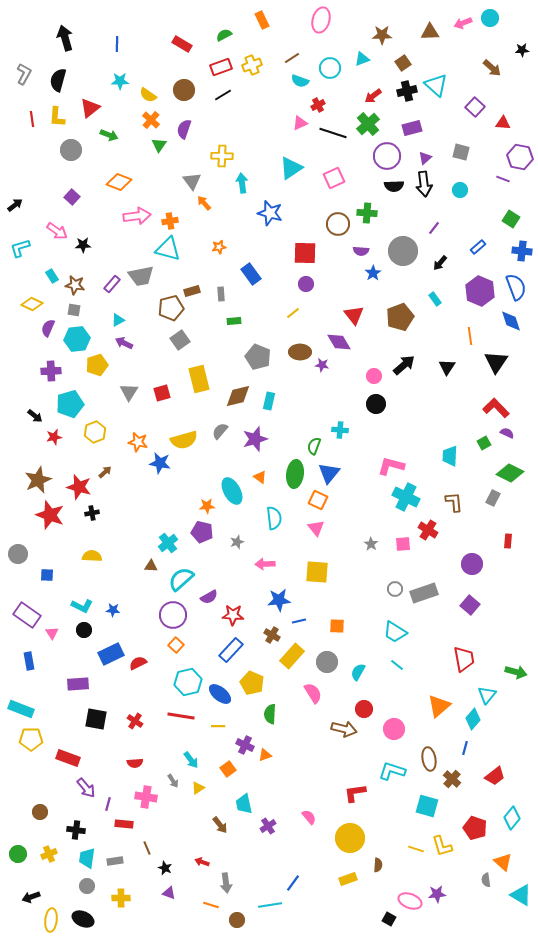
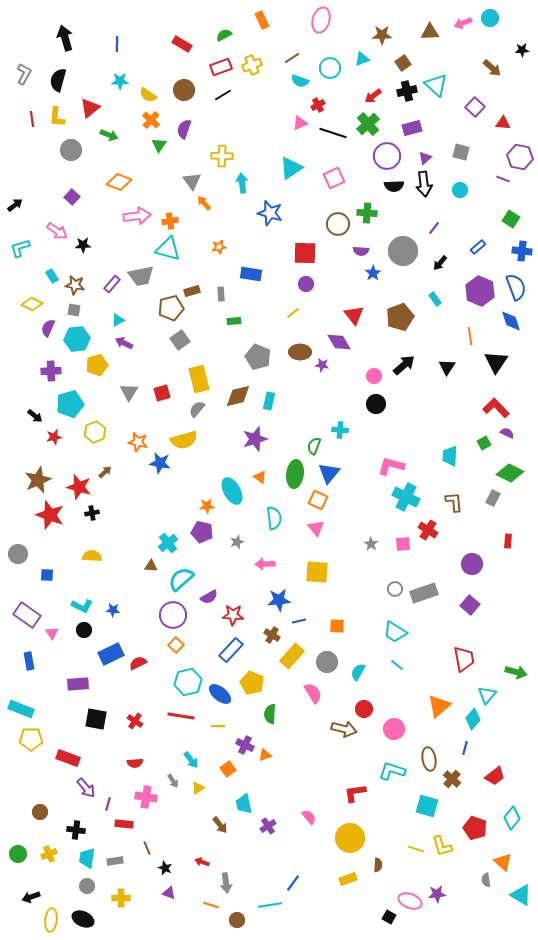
blue rectangle at (251, 274): rotated 45 degrees counterclockwise
gray semicircle at (220, 431): moved 23 px left, 22 px up
black square at (389, 919): moved 2 px up
